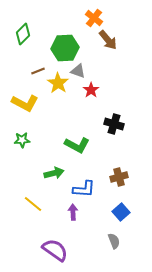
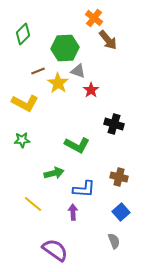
brown cross: rotated 30 degrees clockwise
